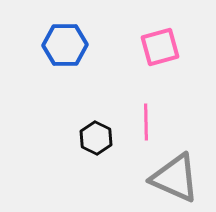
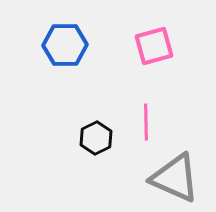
pink square: moved 6 px left, 1 px up
black hexagon: rotated 8 degrees clockwise
